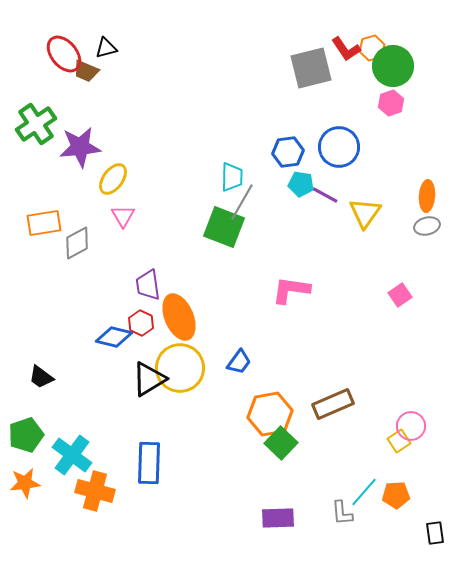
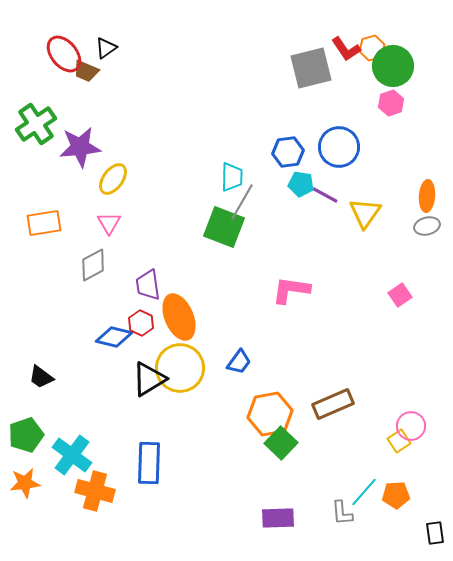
black triangle at (106, 48): rotated 20 degrees counterclockwise
pink triangle at (123, 216): moved 14 px left, 7 px down
gray diamond at (77, 243): moved 16 px right, 22 px down
